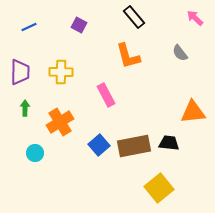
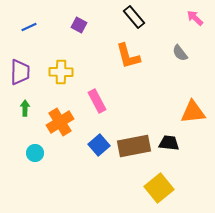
pink rectangle: moved 9 px left, 6 px down
